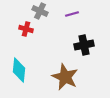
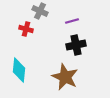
purple line: moved 7 px down
black cross: moved 8 px left
